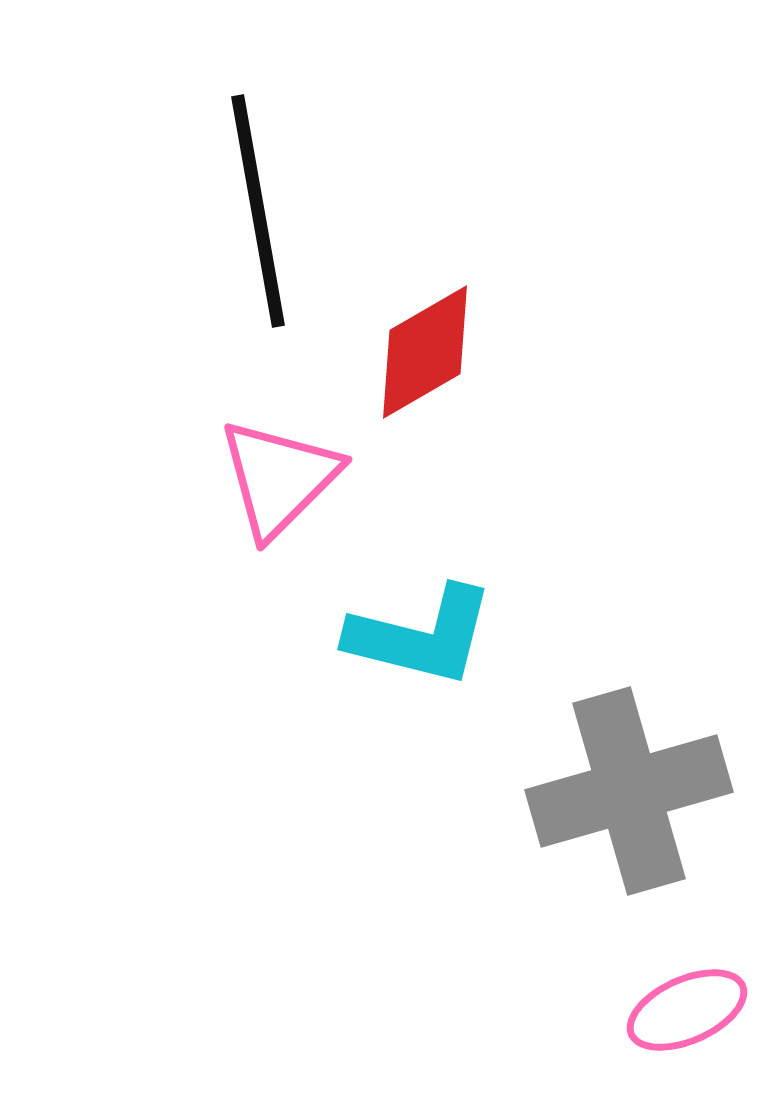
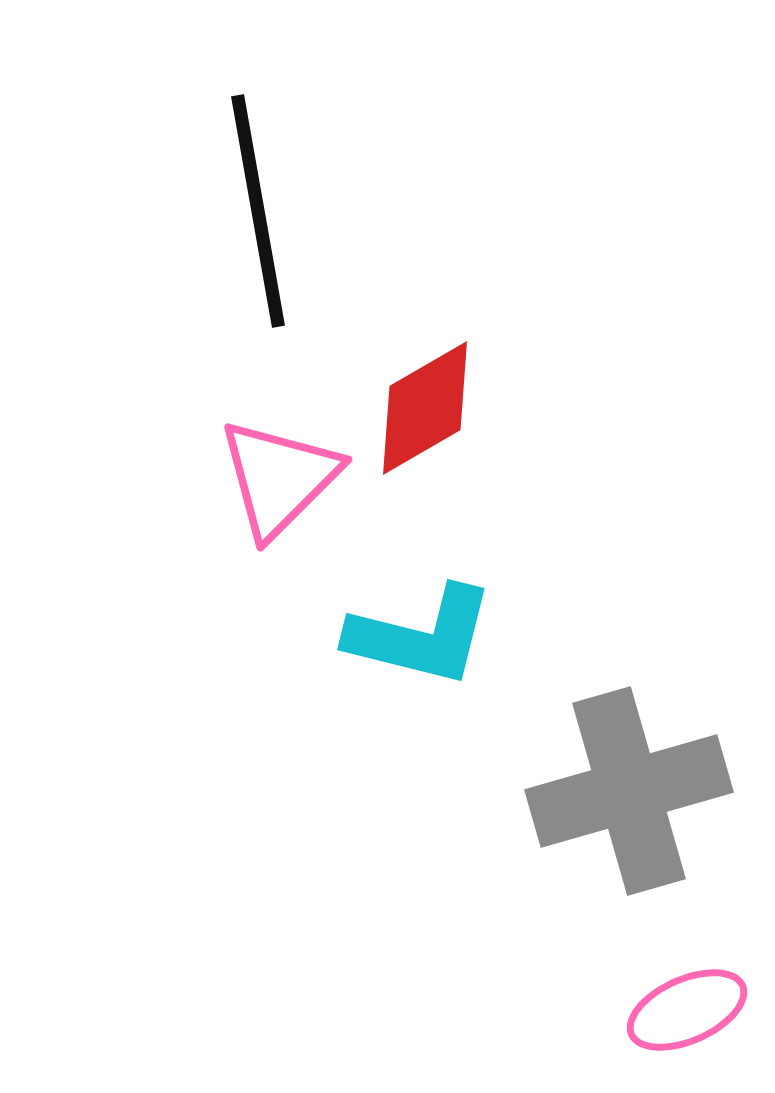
red diamond: moved 56 px down
